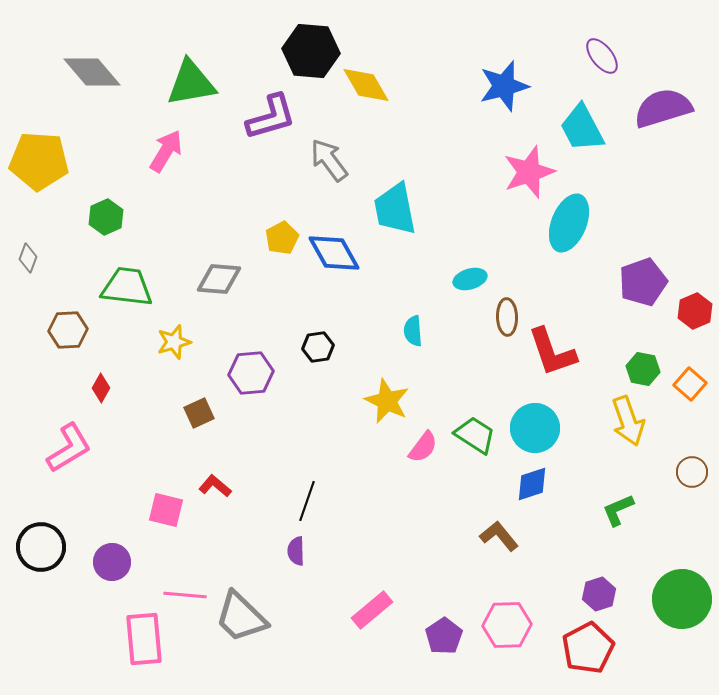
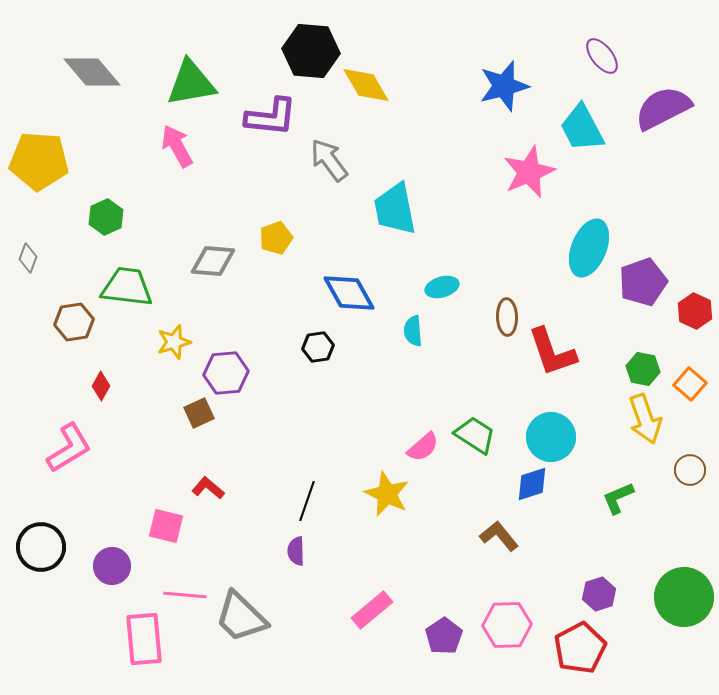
purple semicircle at (663, 108): rotated 10 degrees counterclockwise
purple L-shape at (271, 117): rotated 22 degrees clockwise
pink arrow at (166, 151): moved 11 px right, 5 px up; rotated 60 degrees counterclockwise
pink star at (529, 172): rotated 4 degrees counterclockwise
cyan ellipse at (569, 223): moved 20 px right, 25 px down
yellow pentagon at (282, 238): moved 6 px left; rotated 8 degrees clockwise
blue diamond at (334, 253): moved 15 px right, 40 px down
gray diamond at (219, 279): moved 6 px left, 18 px up
cyan ellipse at (470, 279): moved 28 px left, 8 px down
red hexagon at (695, 311): rotated 12 degrees counterclockwise
brown hexagon at (68, 330): moved 6 px right, 8 px up; rotated 6 degrees counterclockwise
purple hexagon at (251, 373): moved 25 px left
red diamond at (101, 388): moved 2 px up
yellow star at (387, 401): moved 93 px down
yellow arrow at (628, 421): moved 17 px right, 2 px up
cyan circle at (535, 428): moved 16 px right, 9 px down
pink semicircle at (423, 447): rotated 12 degrees clockwise
brown circle at (692, 472): moved 2 px left, 2 px up
red L-shape at (215, 486): moved 7 px left, 2 px down
pink square at (166, 510): moved 16 px down
green L-shape at (618, 510): moved 12 px up
purple circle at (112, 562): moved 4 px down
green circle at (682, 599): moved 2 px right, 2 px up
red pentagon at (588, 648): moved 8 px left
